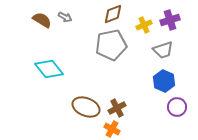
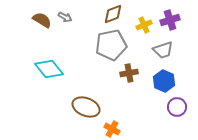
brown cross: moved 12 px right, 35 px up; rotated 18 degrees clockwise
